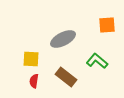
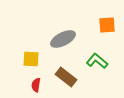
red semicircle: moved 2 px right, 4 px down
